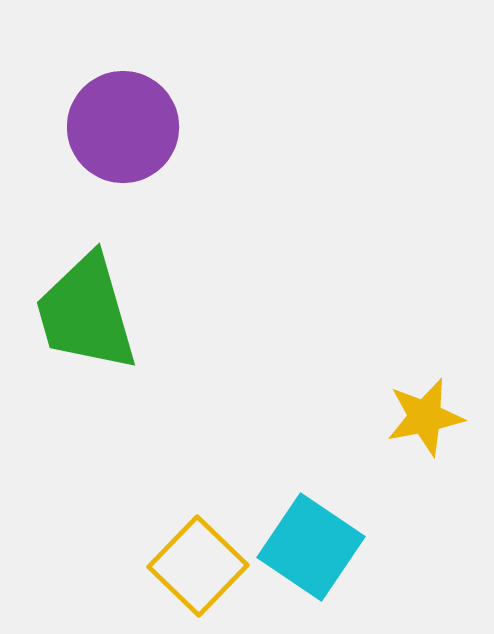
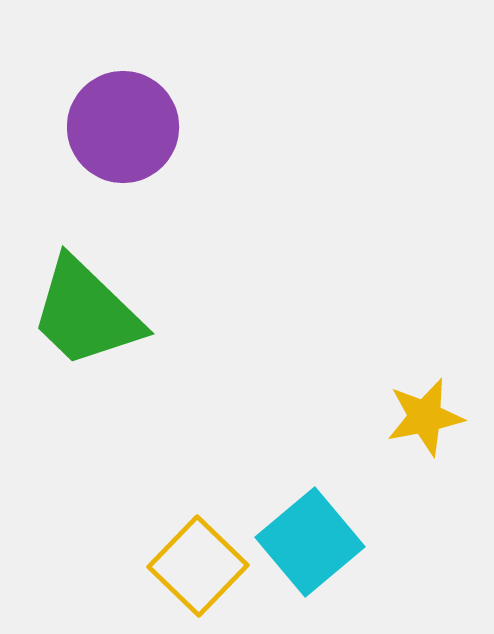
green trapezoid: rotated 30 degrees counterclockwise
cyan square: moved 1 px left, 5 px up; rotated 16 degrees clockwise
